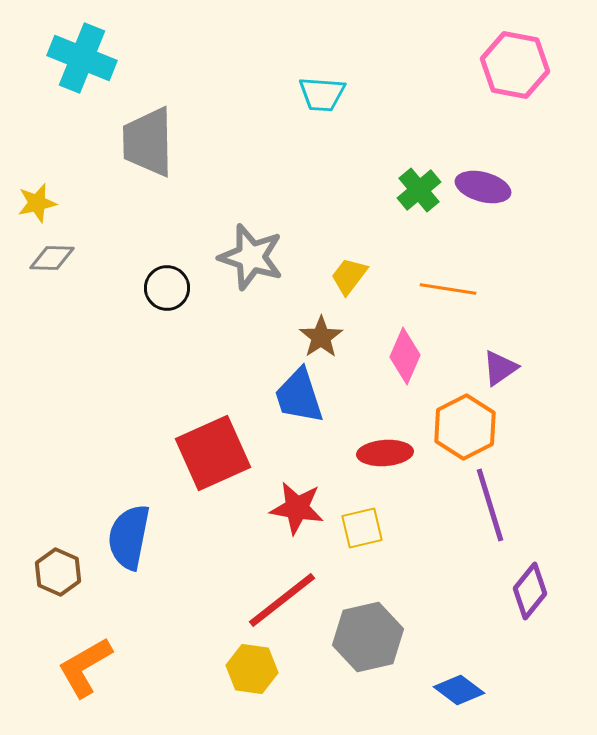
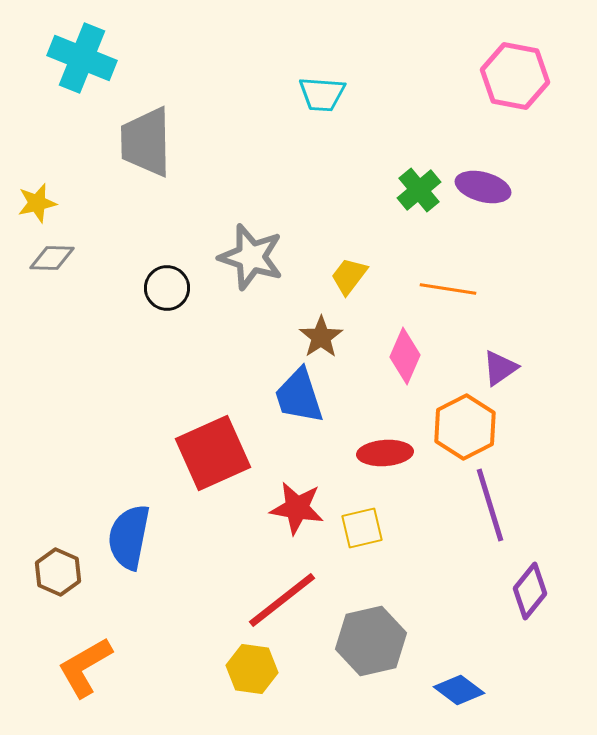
pink hexagon: moved 11 px down
gray trapezoid: moved 2 px left
gray hexagon: moved 3 px right, 4 px down
